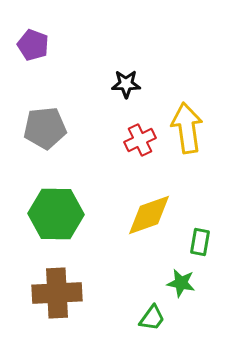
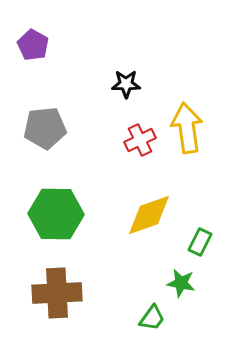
purple pentagon: rotated 8 degrees clockwise
green rectangle: rotated 16 degrees clockwise
